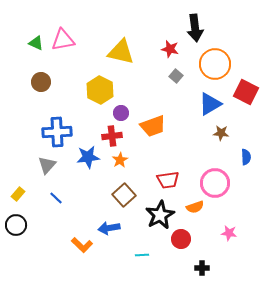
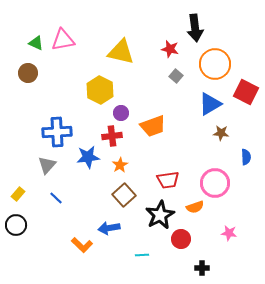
brown circle: moved 13 px left, 9 px up
orange star: moved 5 px down
